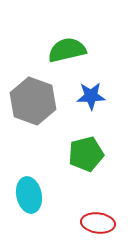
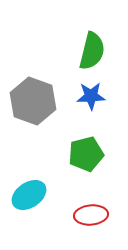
green semicircle: moved 25 px right, 1 px down; rotated 117 degrees clockwise
cyan ellipse: rotated 68 degrees clockwise
red ellipse: moved 7 px left, 8 px up; rotated 12 degrees counterclockwise
